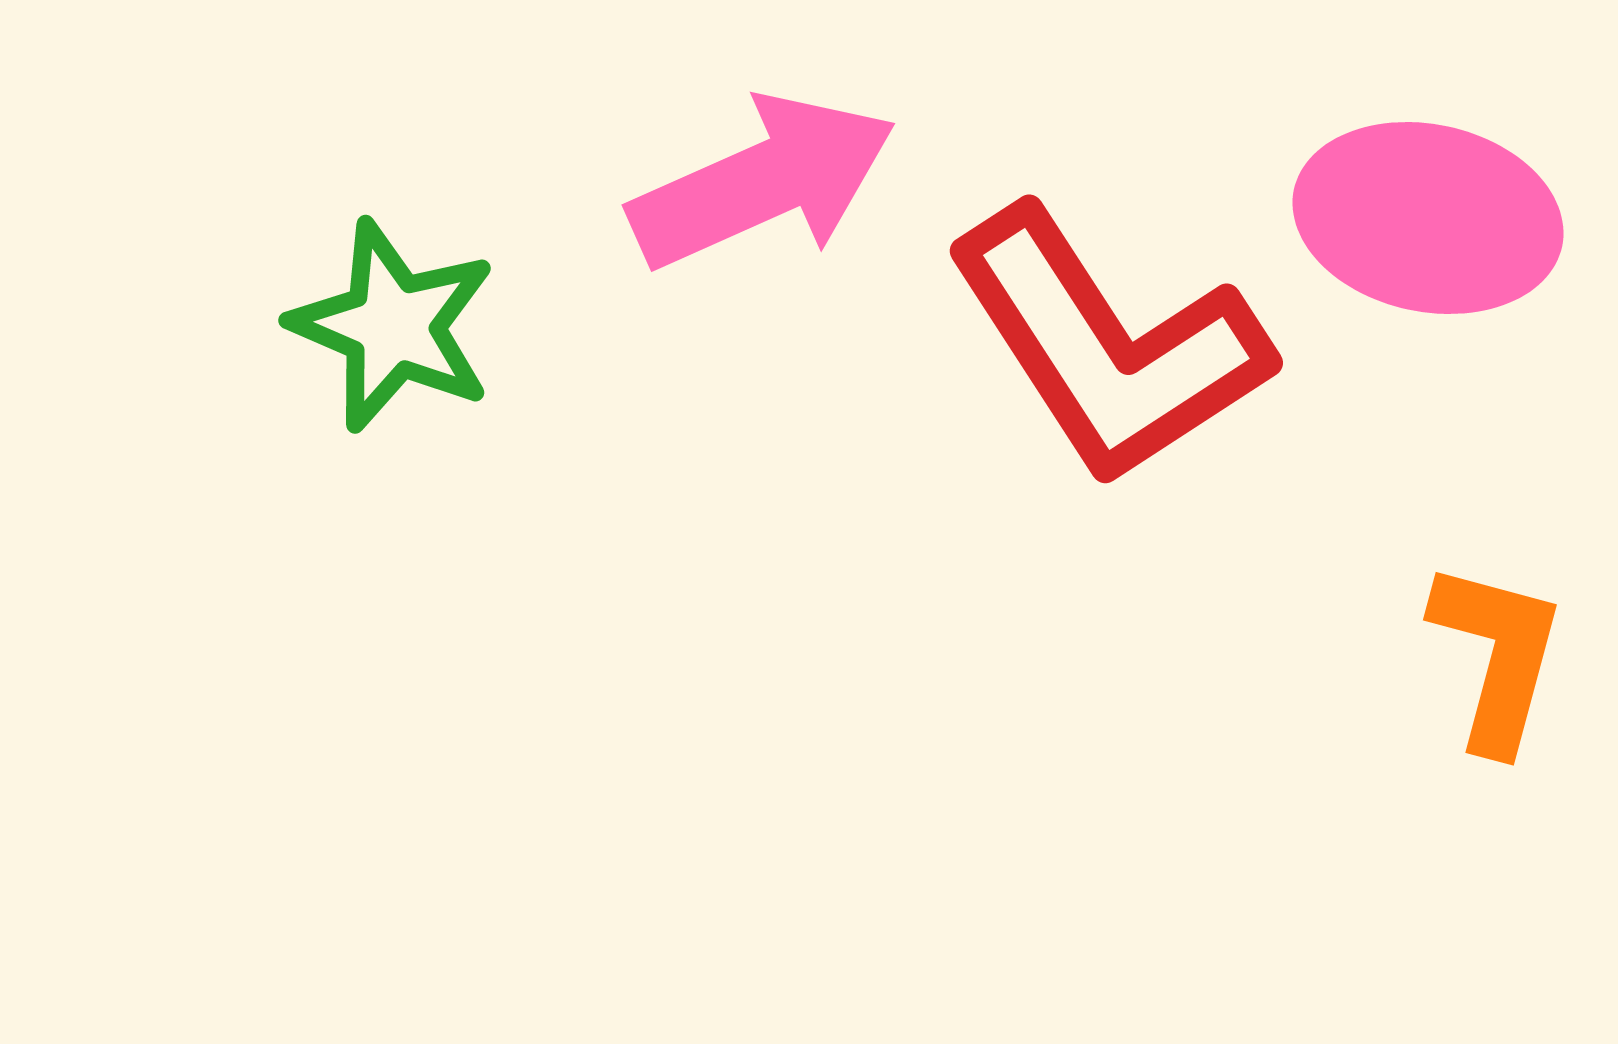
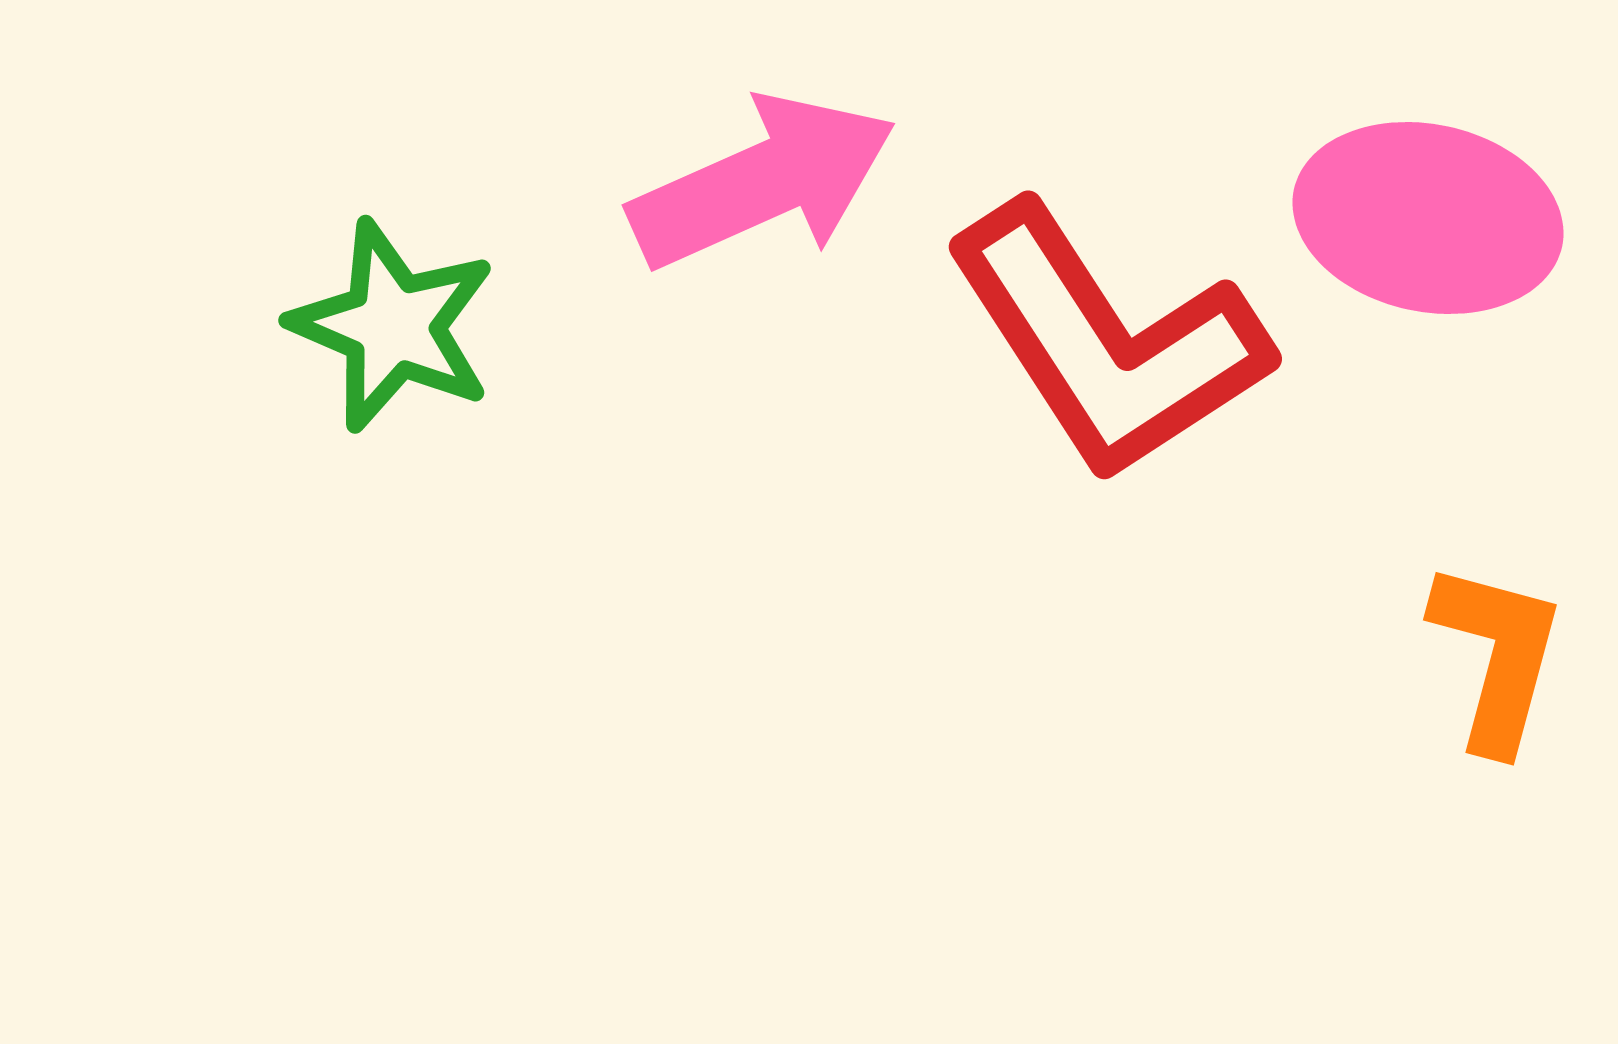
red L-shape: moved 1 px left, 4 px up
